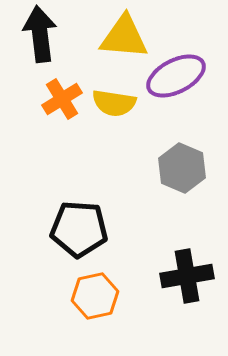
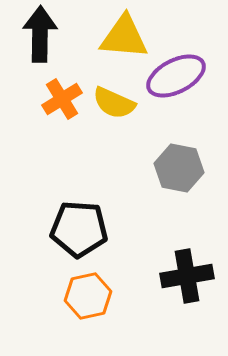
black arrow: rotated 8 degrees clockwise
yellow semicircle: rotated 15 degrees clockwise
gray hexagon: moved 3 px left; rotated 12 degrees counterclockwise
orange hexagon: moved 7 px left
